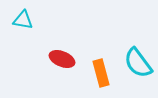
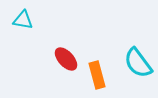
red ellipse: moved 4 px right; rotated 25 degrees clockwise
orange rectangle: moved 4 px left, 2 px down
